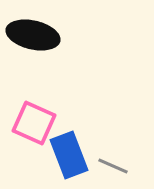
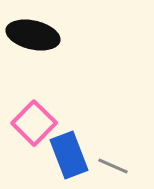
pink square: rotated 21 degrees clockwise
